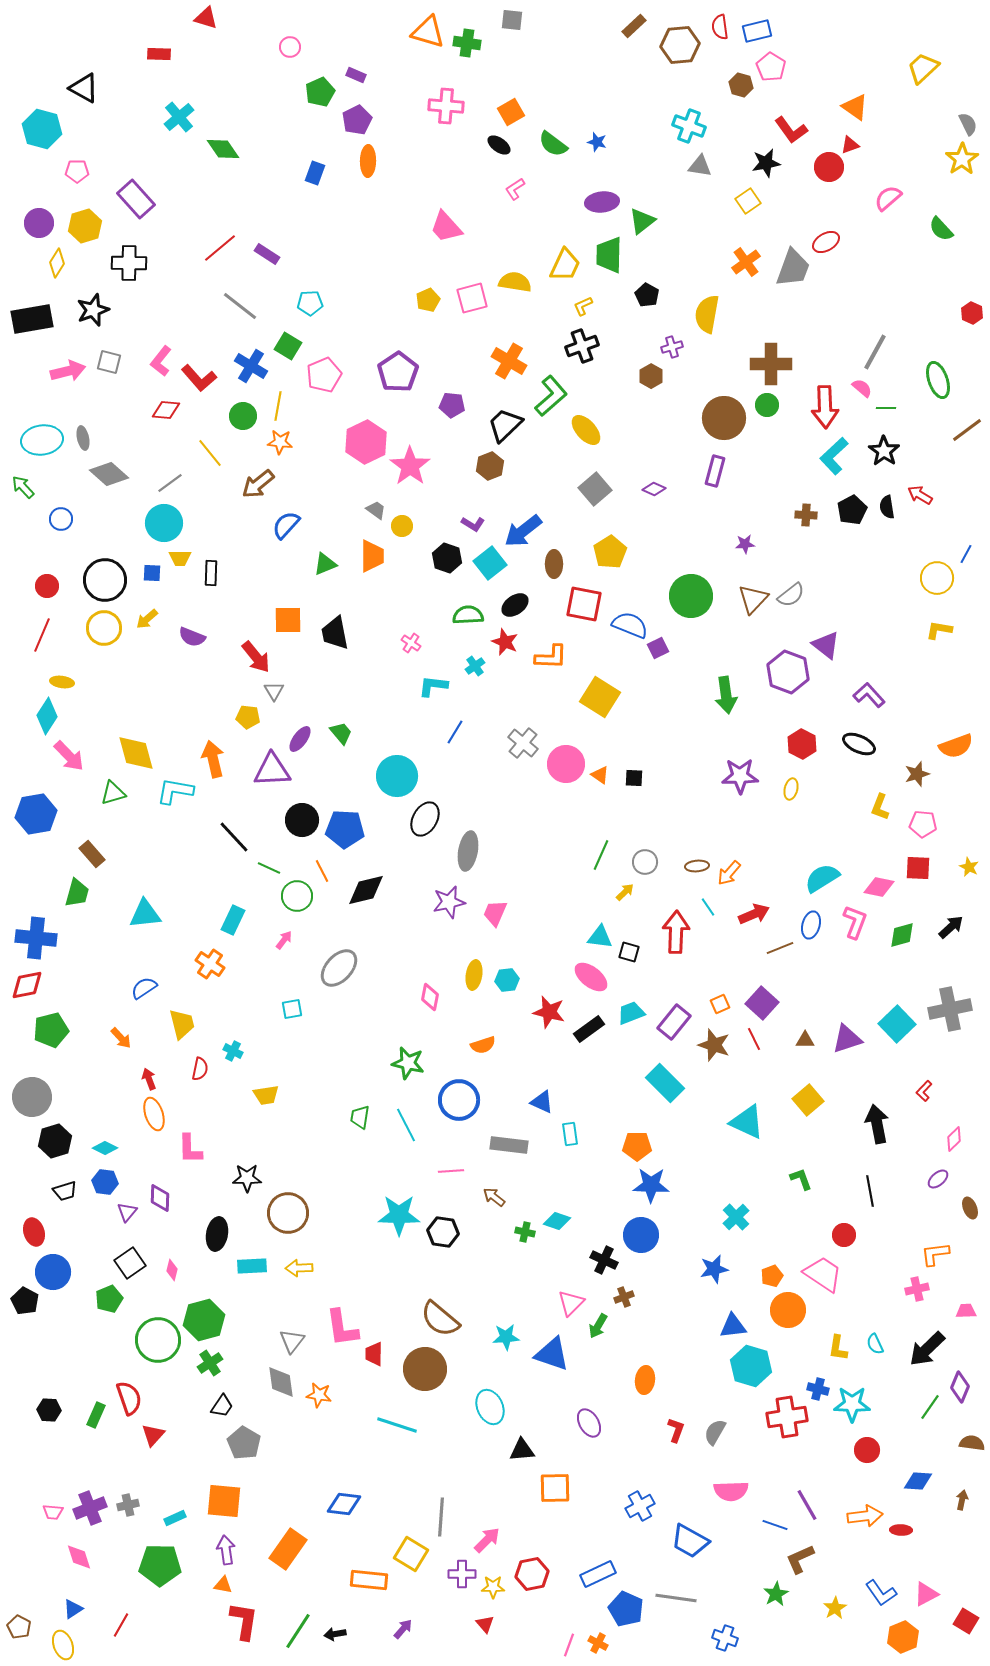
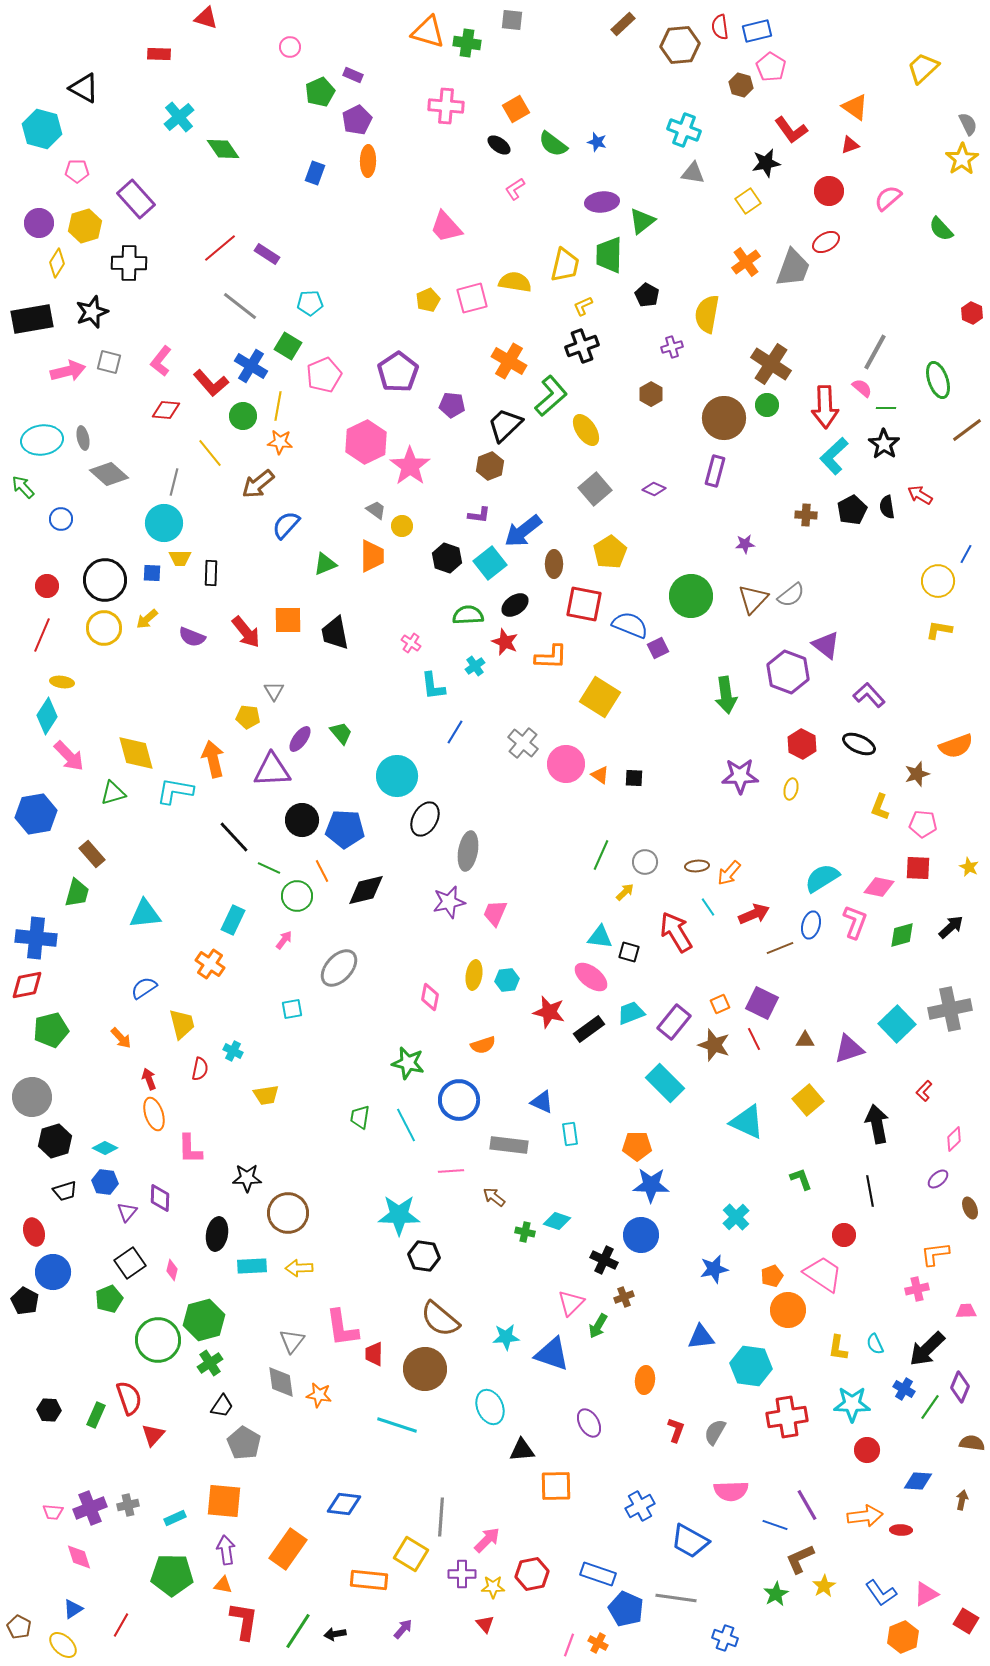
brown rectangle at (634, 26): moved 11 px left, 2 px up
purple rectangle at (356, 75): moved 3 px left
orange square at (511, 112): moved 5 px right, 3 px up
cyan cross at (689, 126): moved 5 px left, 4 px down
gray triangle at (700, 166): moved 7 px left, 7 px down
red circle at (829, 167): moved 24 px down
yellow trapezoid at (565, 265): rotated 12 degrees counterclockwise
black star at (93, 310): moved 1 px left, 2 px down
brown cross at (771, 364): rotated 33 degrees clockwise
brown hexagon at (651, 376): moved 18 px down
red L-shape at (199, 378): moved 12 px right, 5 px down
yellow ellipse at (586, 430): rotated 8 degrees clockwise
black star at (884, 451): moved 7 px up
gray line at (170, 483): moved 4 px right, 1 px up; rotated 40 degrees counterclockwise
purple L-shape at (473, 524): moved 6 px right, 9 px up; rotated 25 degrees counterclockwise
yellow circle at (937, 578): moved 1 px right, 3 px down
red arrow at (256, 657): moved 10 px left, 25 px up
cyan L-shape at (433, 686): rotated 104 degrees counterclockwise
red arrow at (676, 932): rotated 33 degrees counterclockwise
purple square at (762, 1003): rotated 16 degrees counterclockwise
purple triangle at (847, 1039): moved 2 px right, 10 px down
black hexagon at (443, 1232): moved 19 px left, 24 px down
blue triangle at (733, 1326): moved 32 px left, 11 px down
cyan hexagon at (751, 1366): rotated 9 degrees counterclockwise
blue cross at (818, 1389): moved 86 px right; rotated 15 degrees clockwise
orange square at (555, 1488): moved 1 px right, 2 px up
green pentagon at (160, 1565): moved 12 px right, 10 px down
blue rectangle at (598, 1574): rotated 44 degrees clockwise
yellow star at (835, 1608): moved 11 px left, 22 px up
yellow ellipse at (63, 1645): rotated 28 degrees counterclockwise
